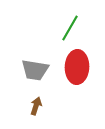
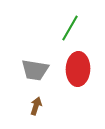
red ellipse: moved 1 px right, 2 px down
